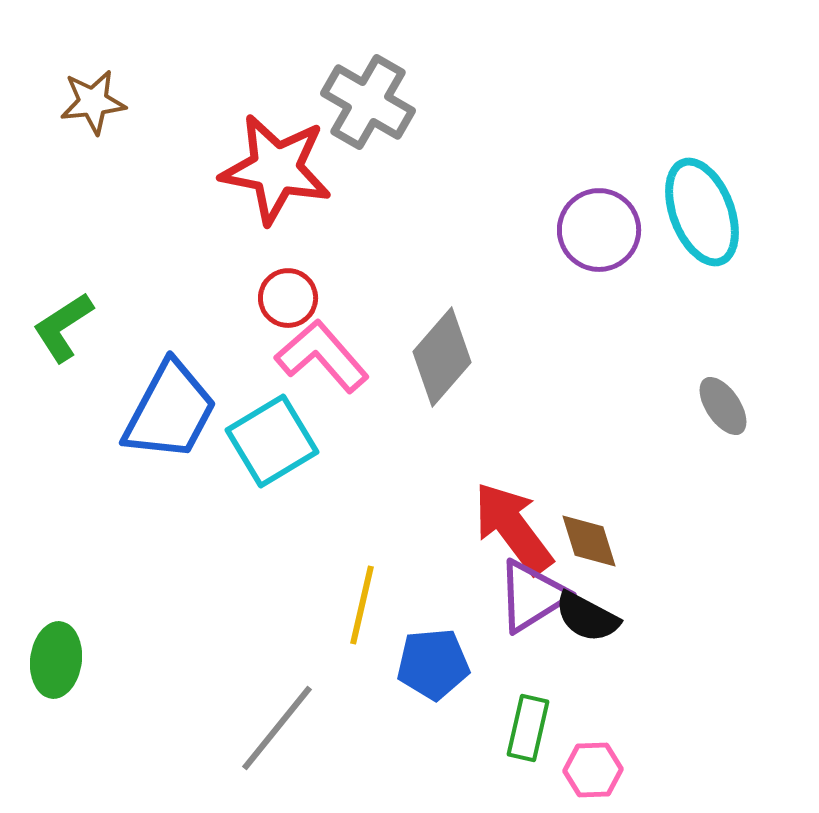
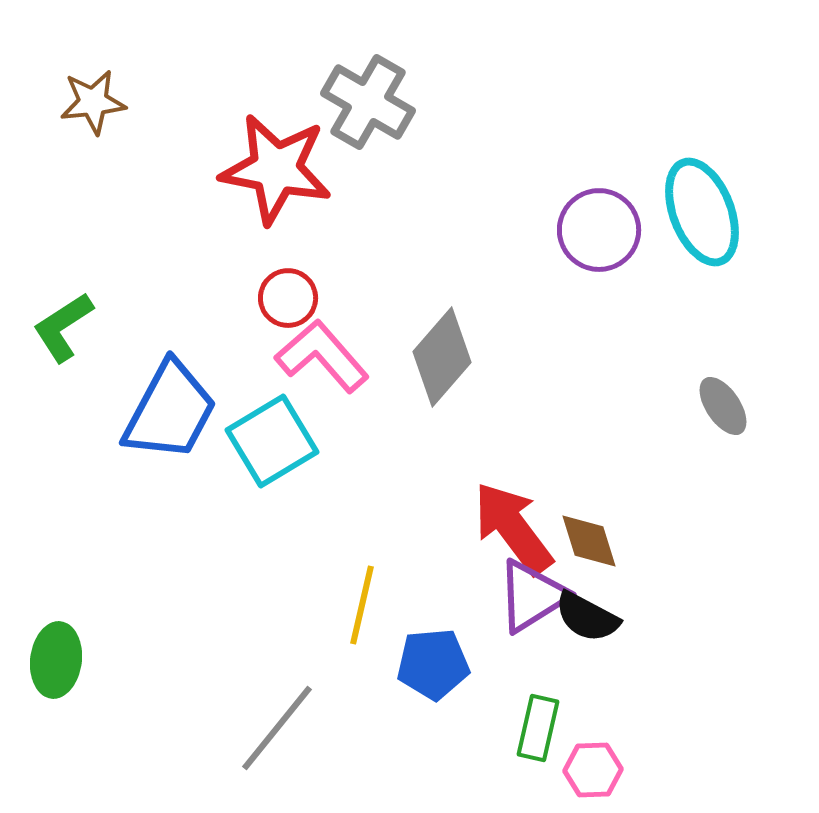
green rectangle: moved 10 px right
